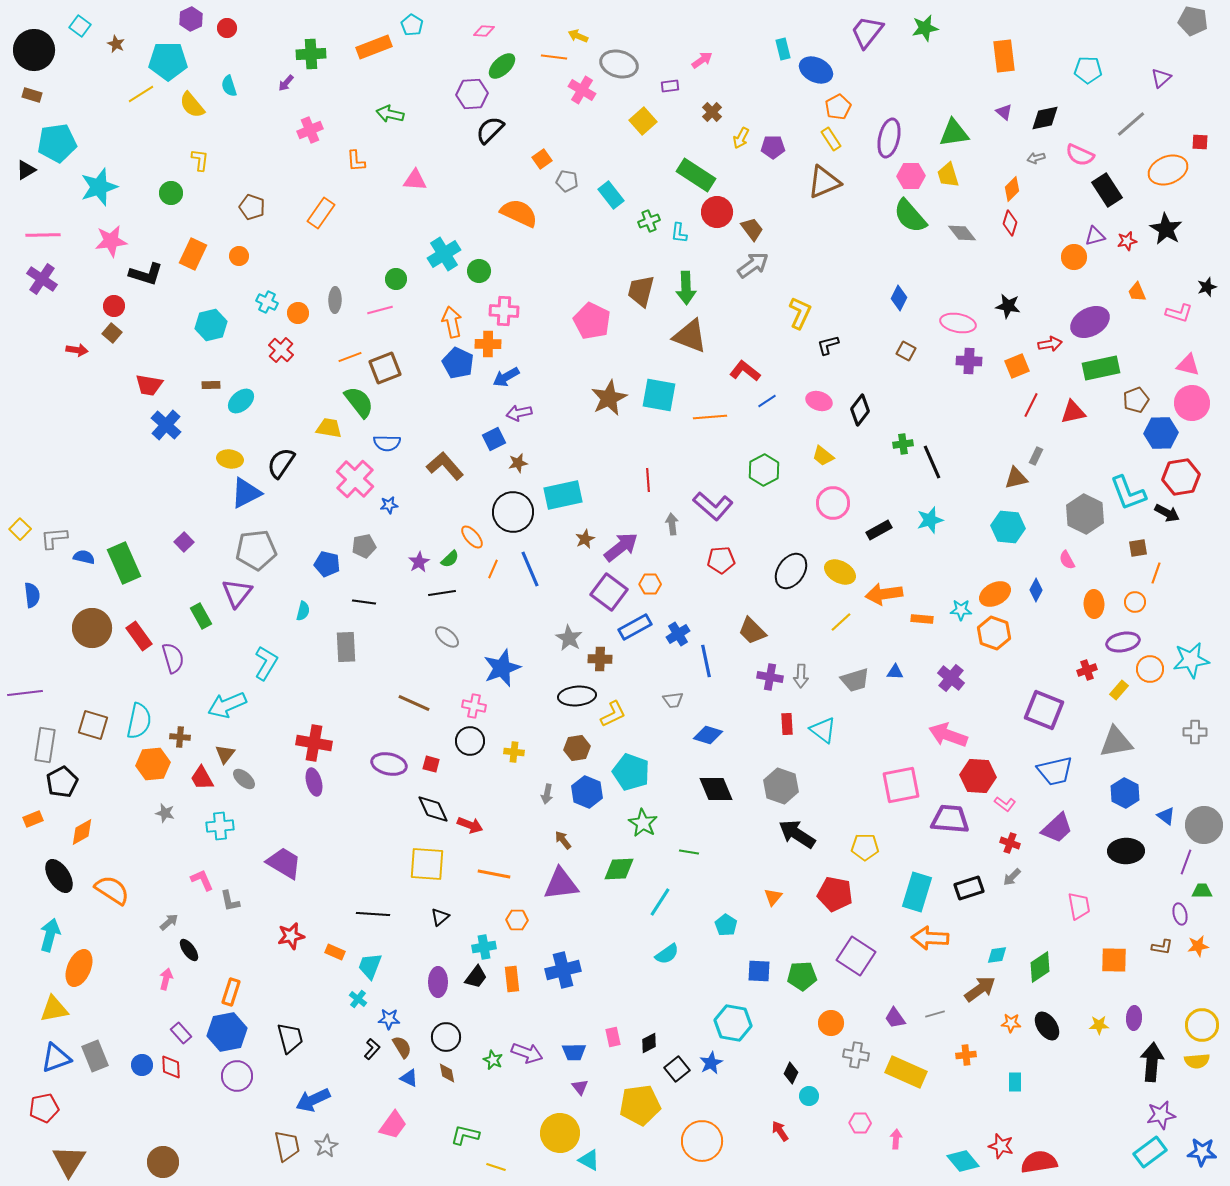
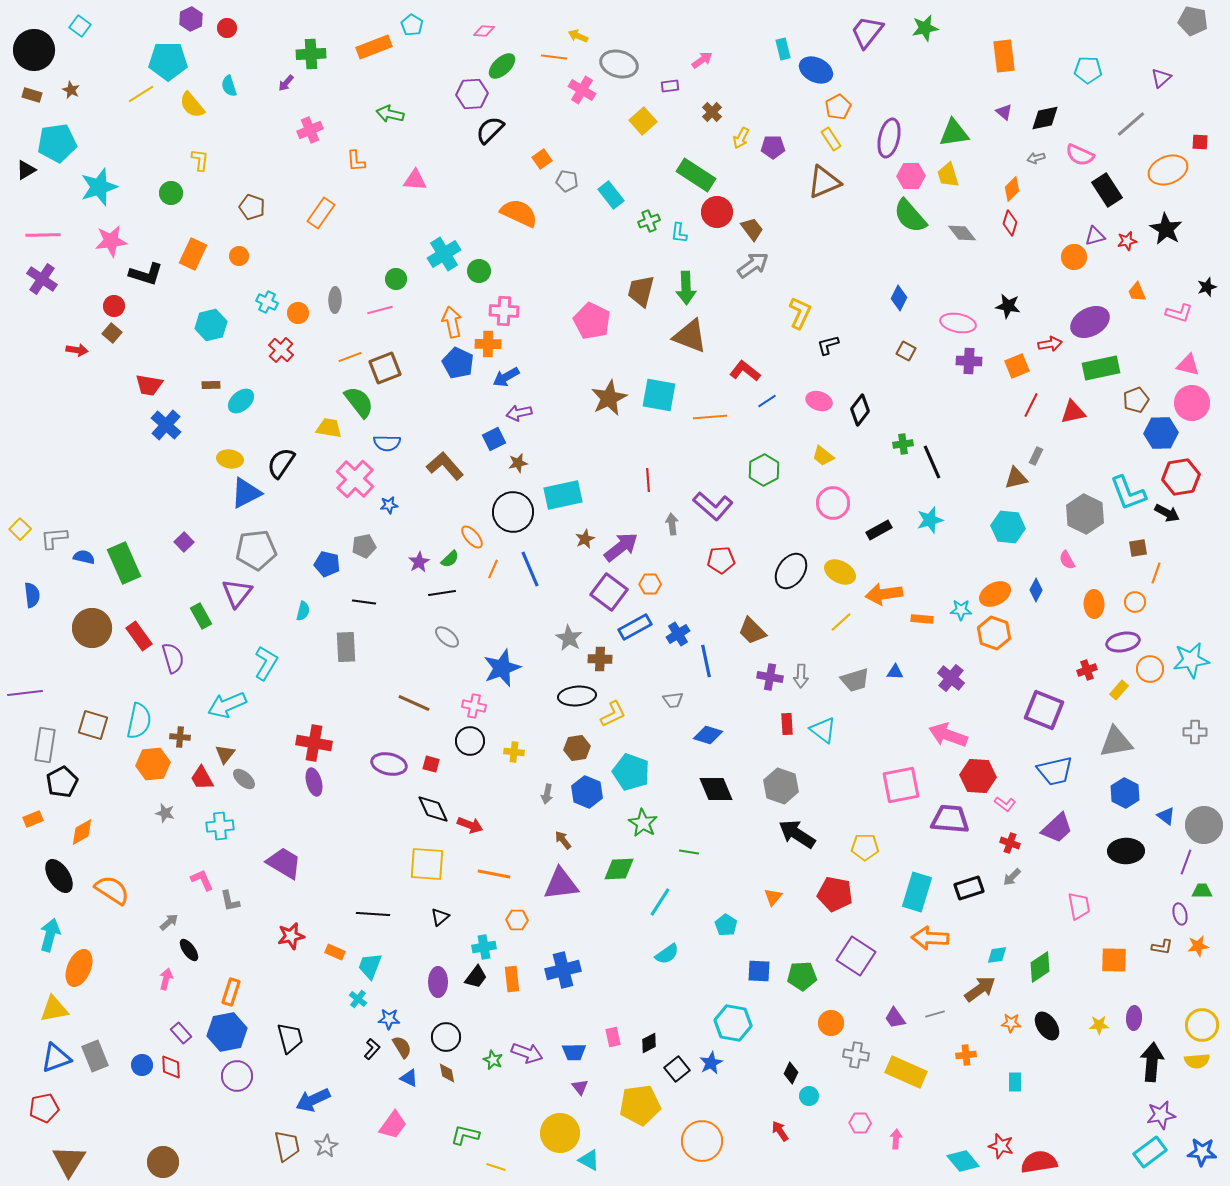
brown star at (116, 44): moved 45 px left, 46 px down
